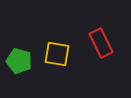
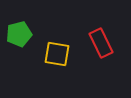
green pentagon: moved 27 px up; rotated 30 degrees counterclockwise
